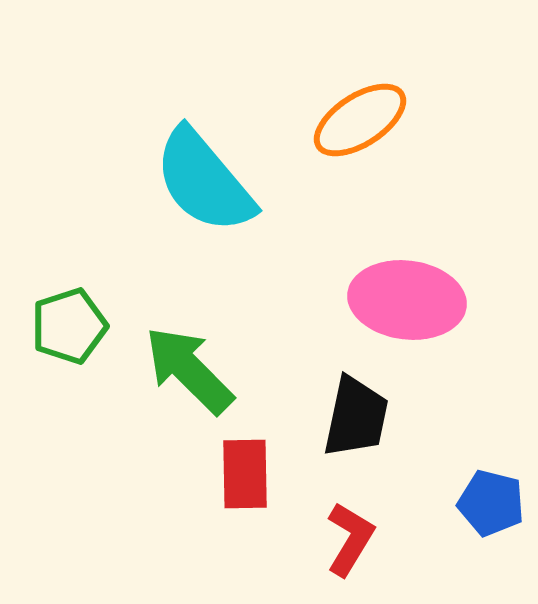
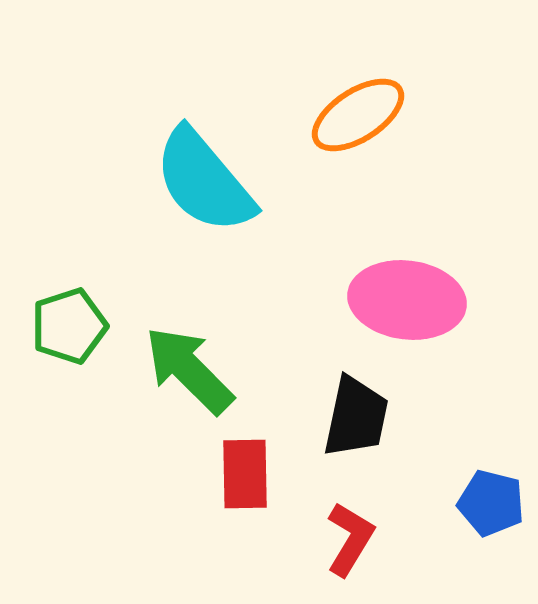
orange ellipse: moved 2 px left, 5 px up
